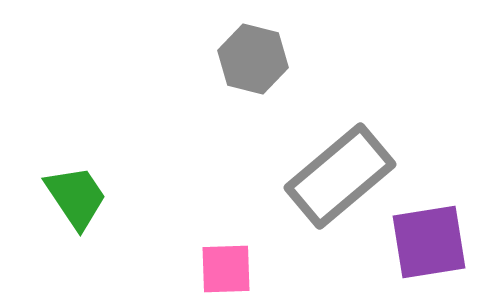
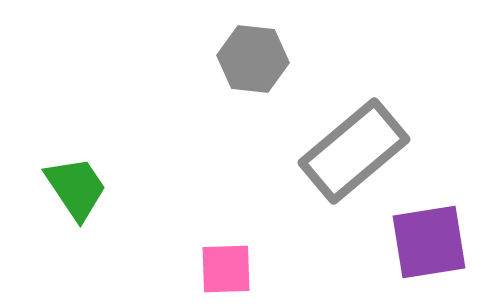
gray hexagon: rotated 8 degrees counterclockwise
gray rectangle: moved 14 px right, 25 px up
green trapezoid: moved 9 px up
